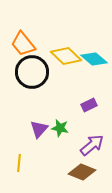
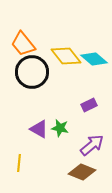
yellow diamond: rotated 8 degrees clockwise
purple triangle: rotated 42 degrees counterclockwise
